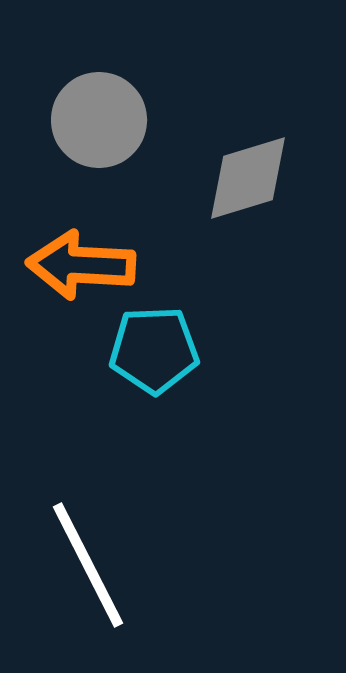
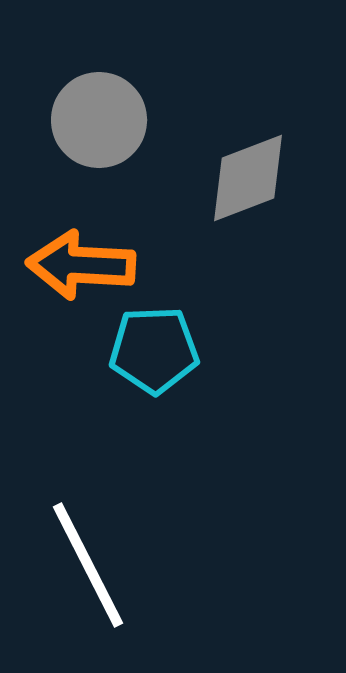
gray diamond: rotated 4 degrees counterclockwise
